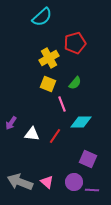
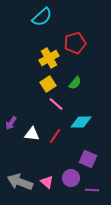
yellow square: rotated 35 degrees clockwise
pink line: moved 6 px left; rotated 28 degrees counterclockwise
purple circle: moved 3 px left, 4 px up
